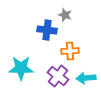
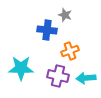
orange cross: rotated 18 degrees counterclockwise
purple cross: rotated 25 degrees counterclockwise
